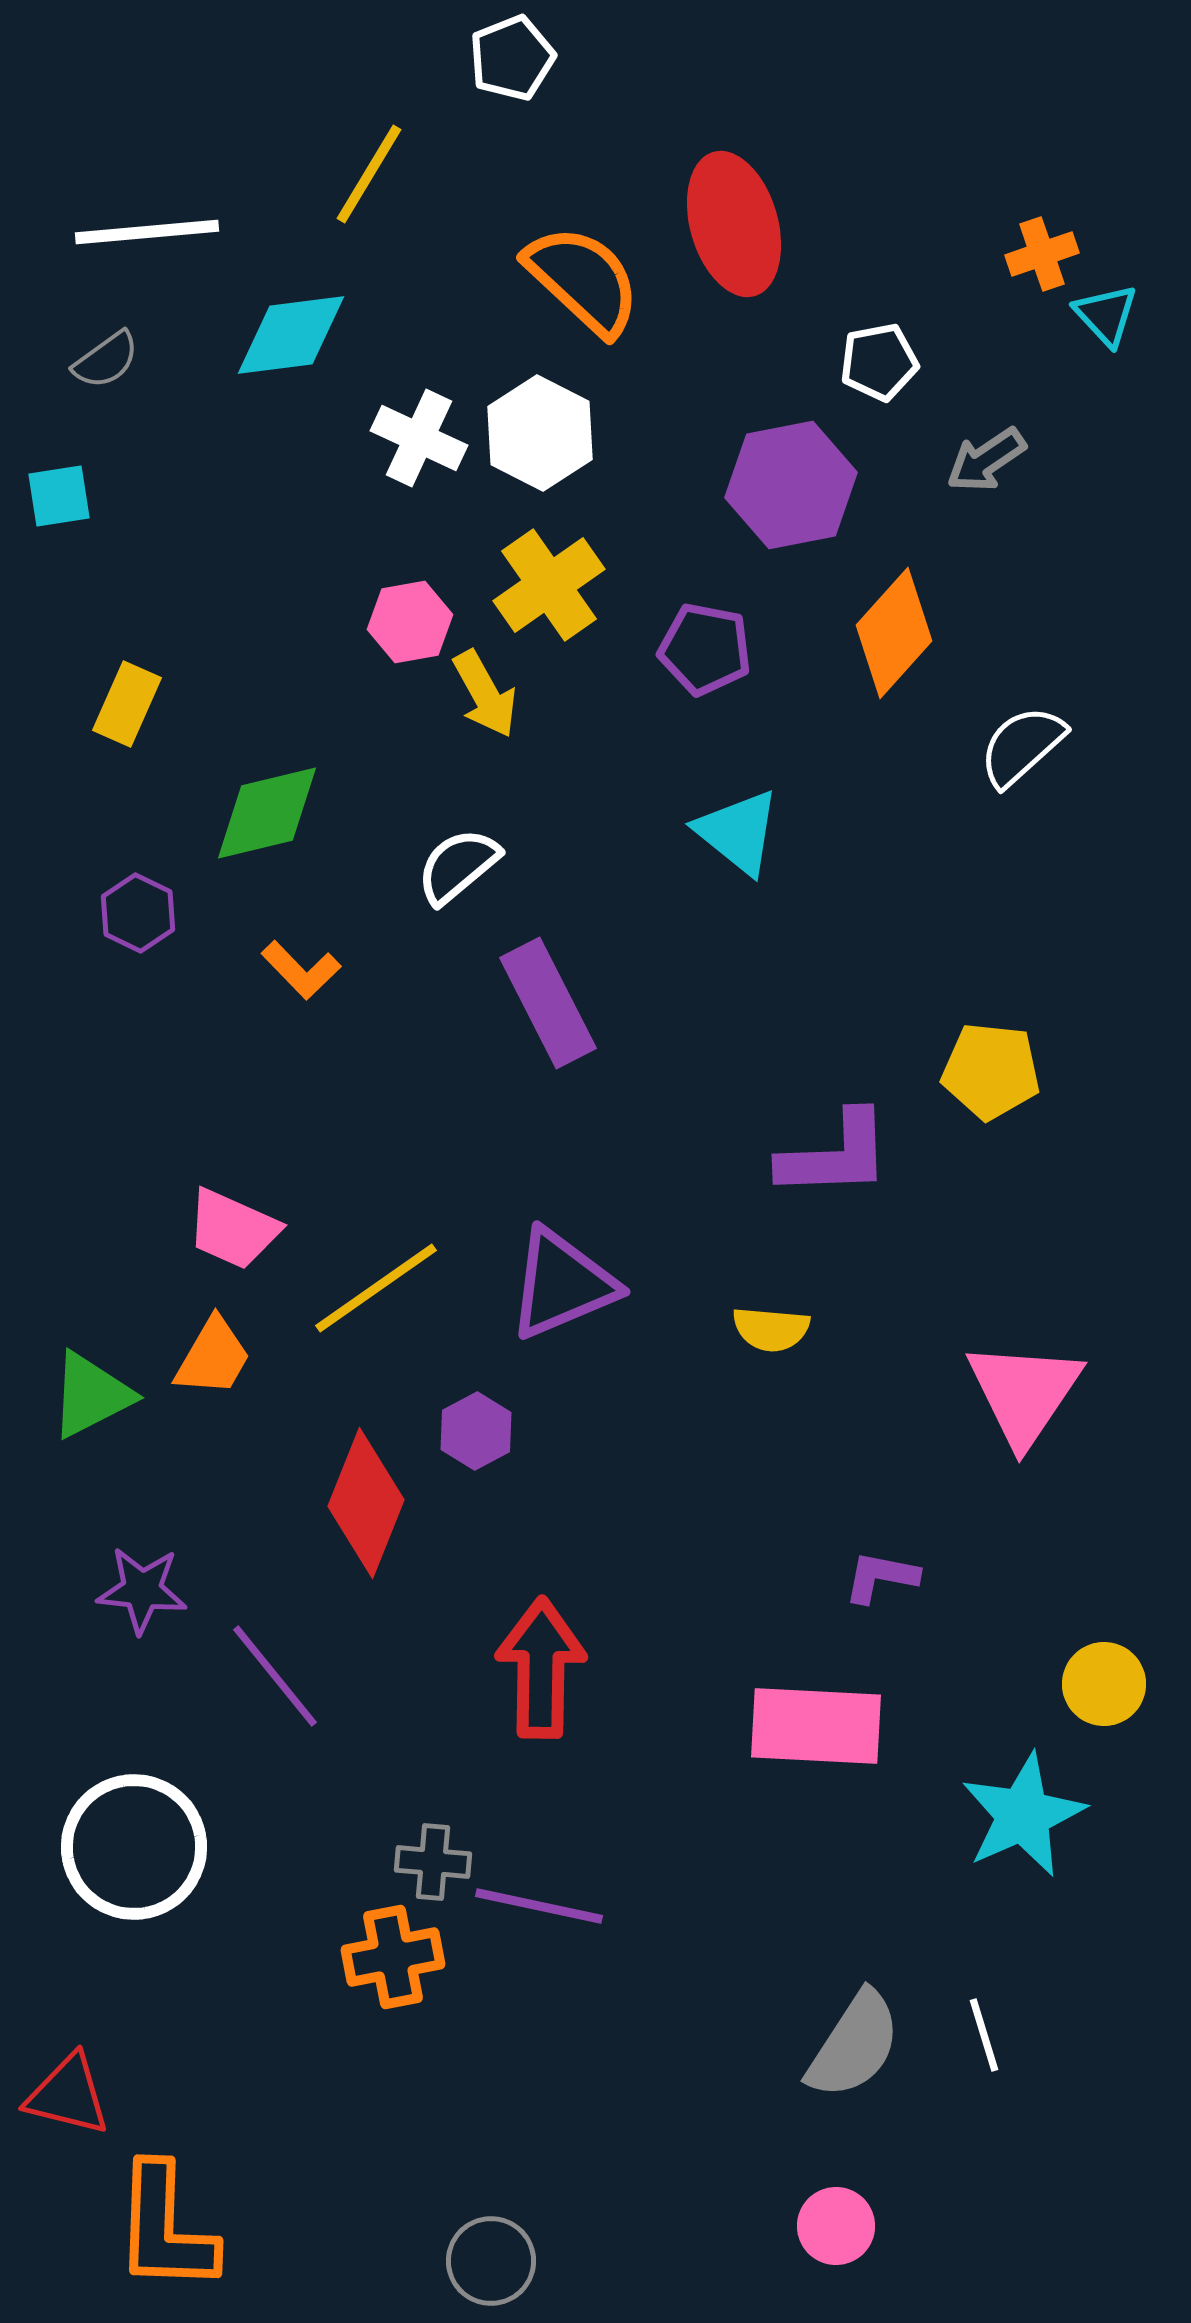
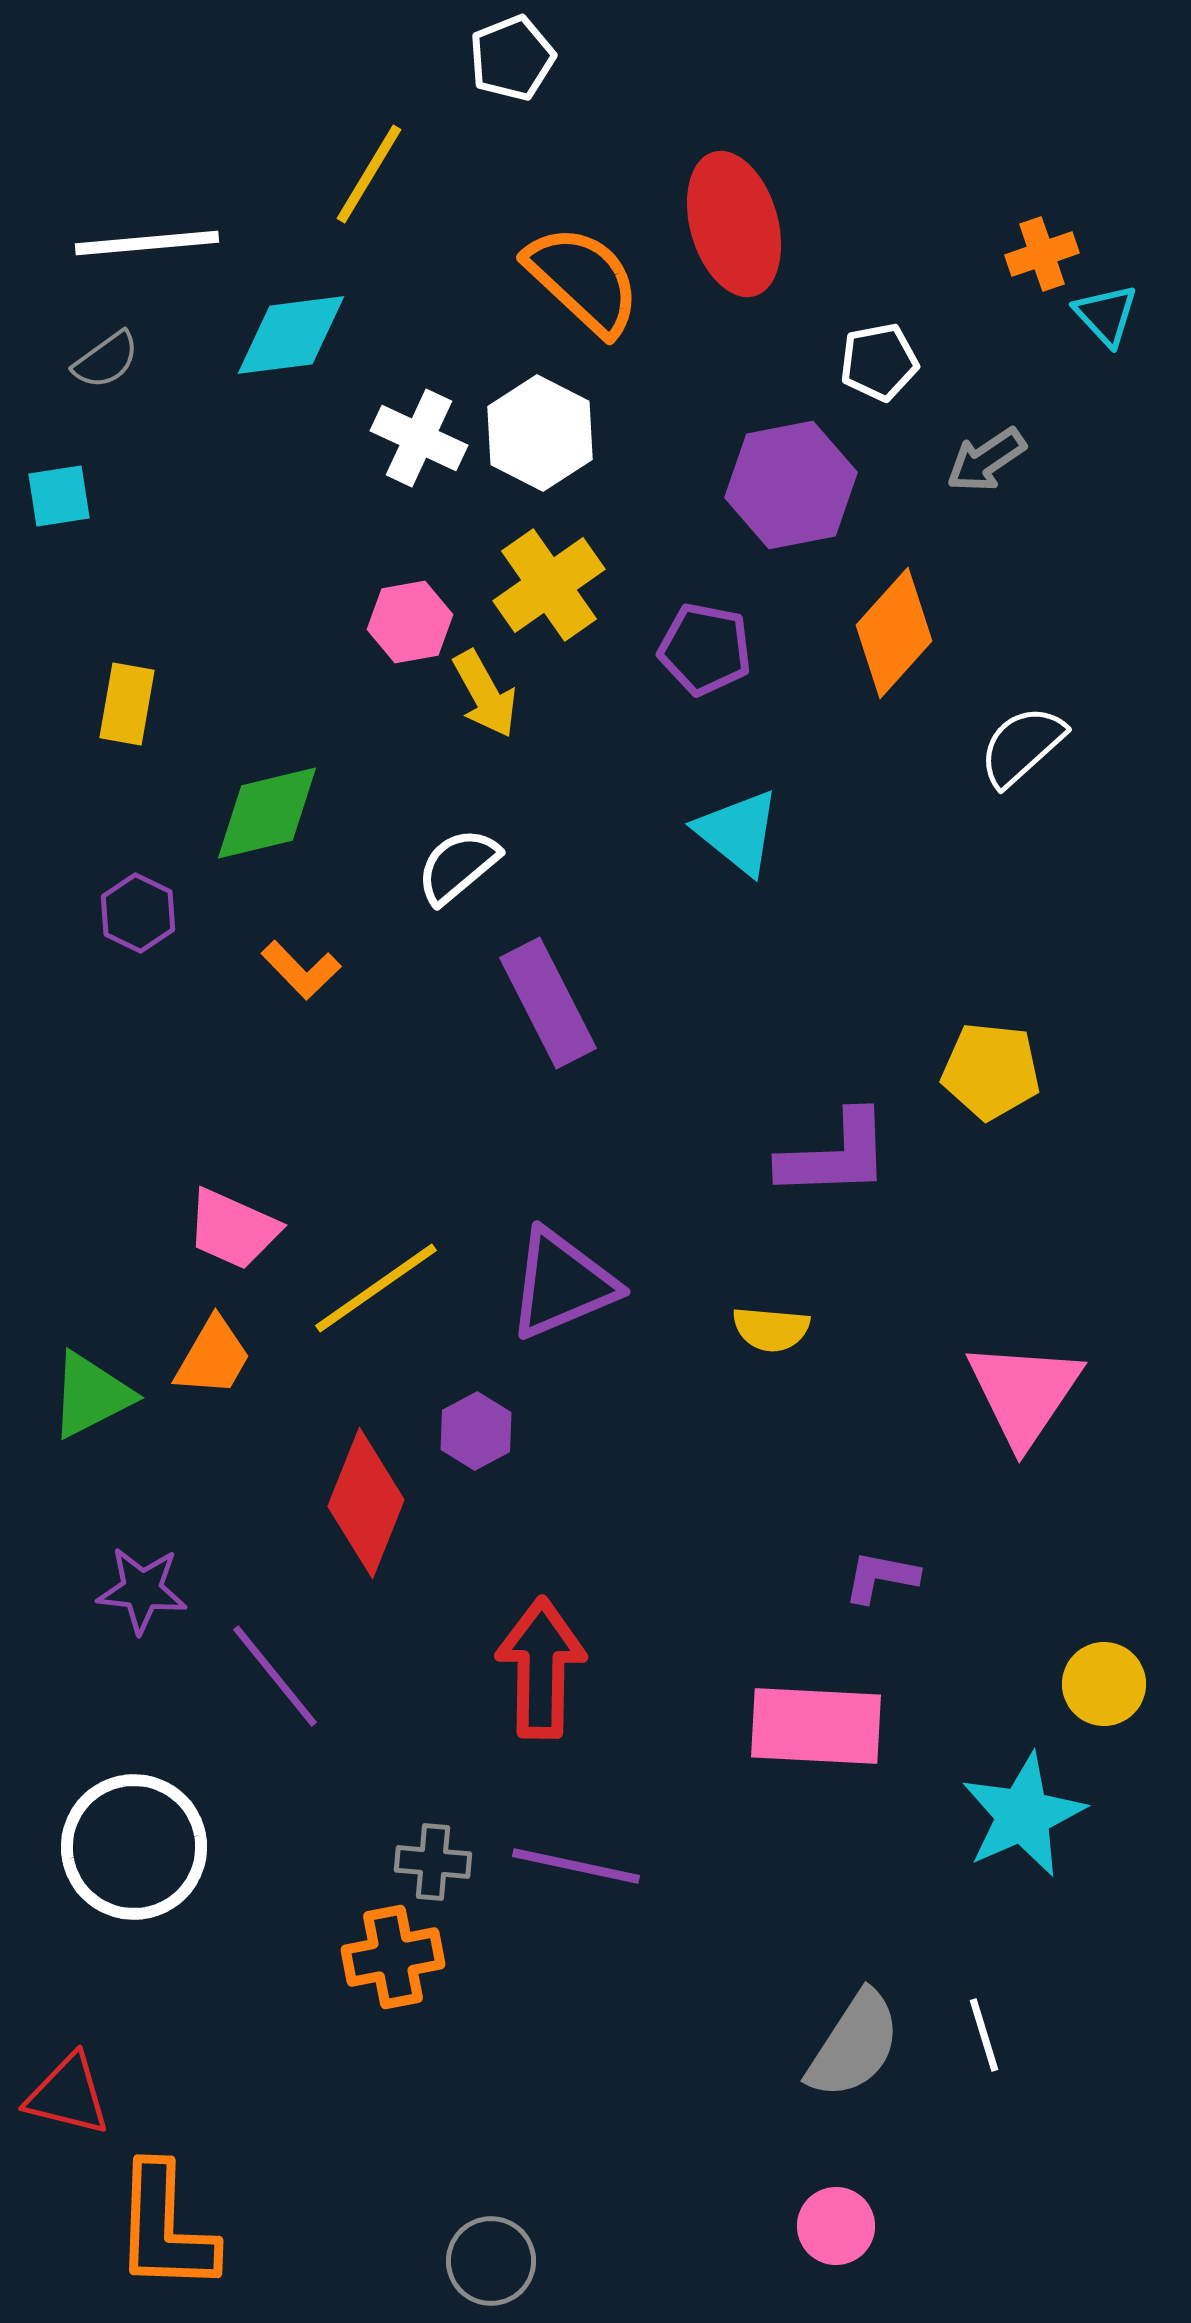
white line at (147, 232): moved 11 px down
yellow rectangle at (127, 704): rotated 14 degrees counterclockwise
purple line at (539, 1906): moved 37 px right, 40 px up
